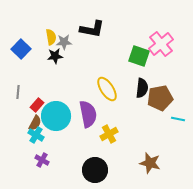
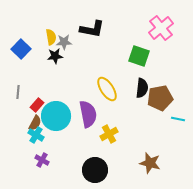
pink cross: moved 16 px up
